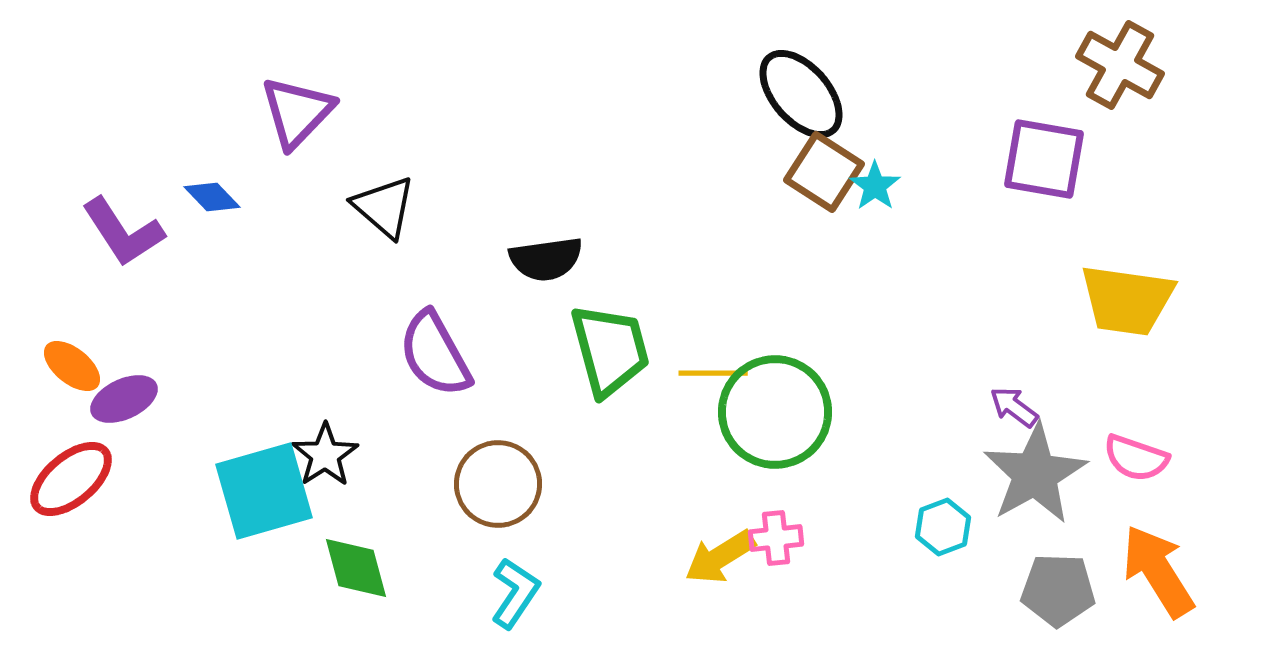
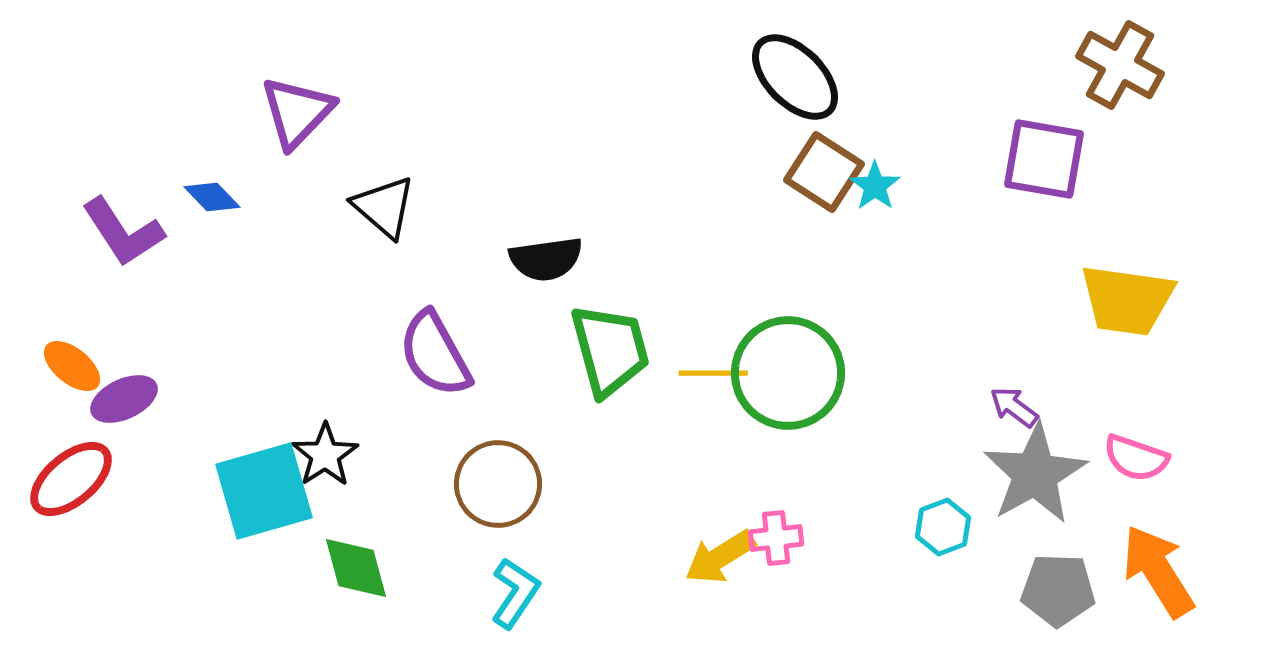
black ellipse: moved 6 px left, 17 px up; rotated 4 degrees counterclockwise
green circle: moved 13 px right, 39 px up
